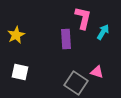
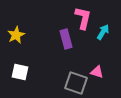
purple rectangle: rotated 12 degrees counterclockwise
gray square: rotated 15 degrees counterclockwise
